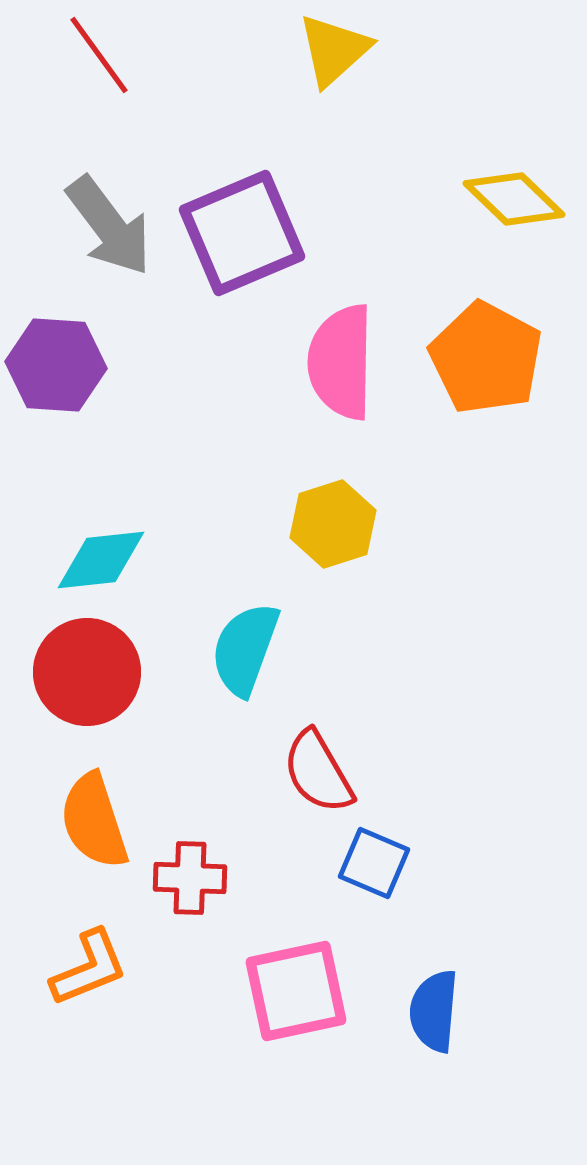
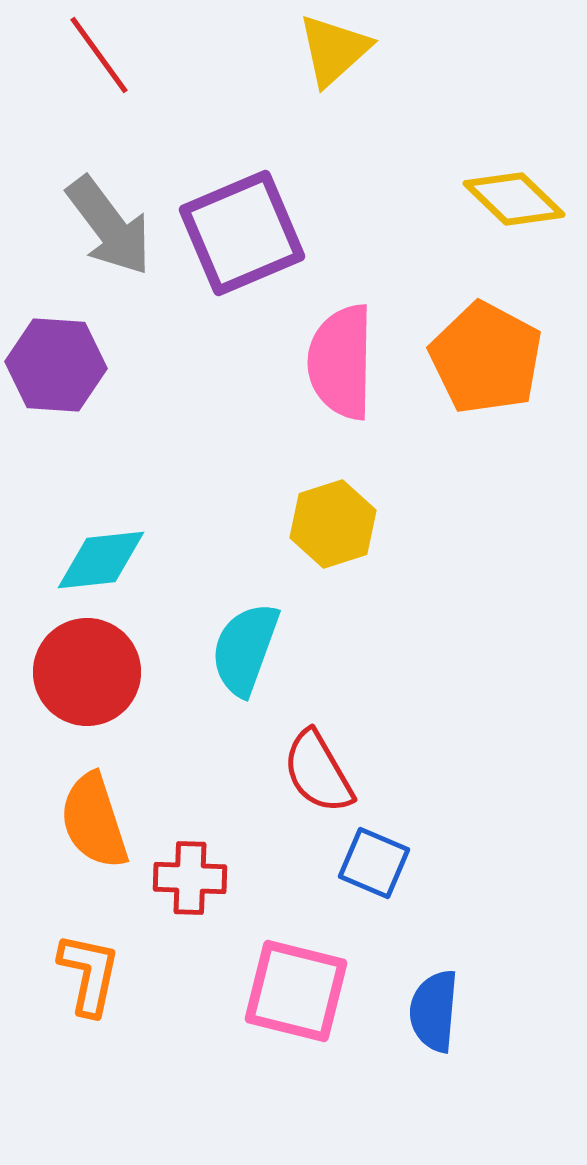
orange L-shape: moved 6 px down; rotated 56 degrees counterclockwise
pink square: rotated 26 degrees clockwise
